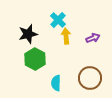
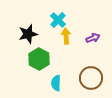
green hexagon: moved 4 px right
brown circle: moved 1 px right
